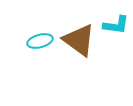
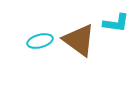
cyan L-shape: moved 2 px up
